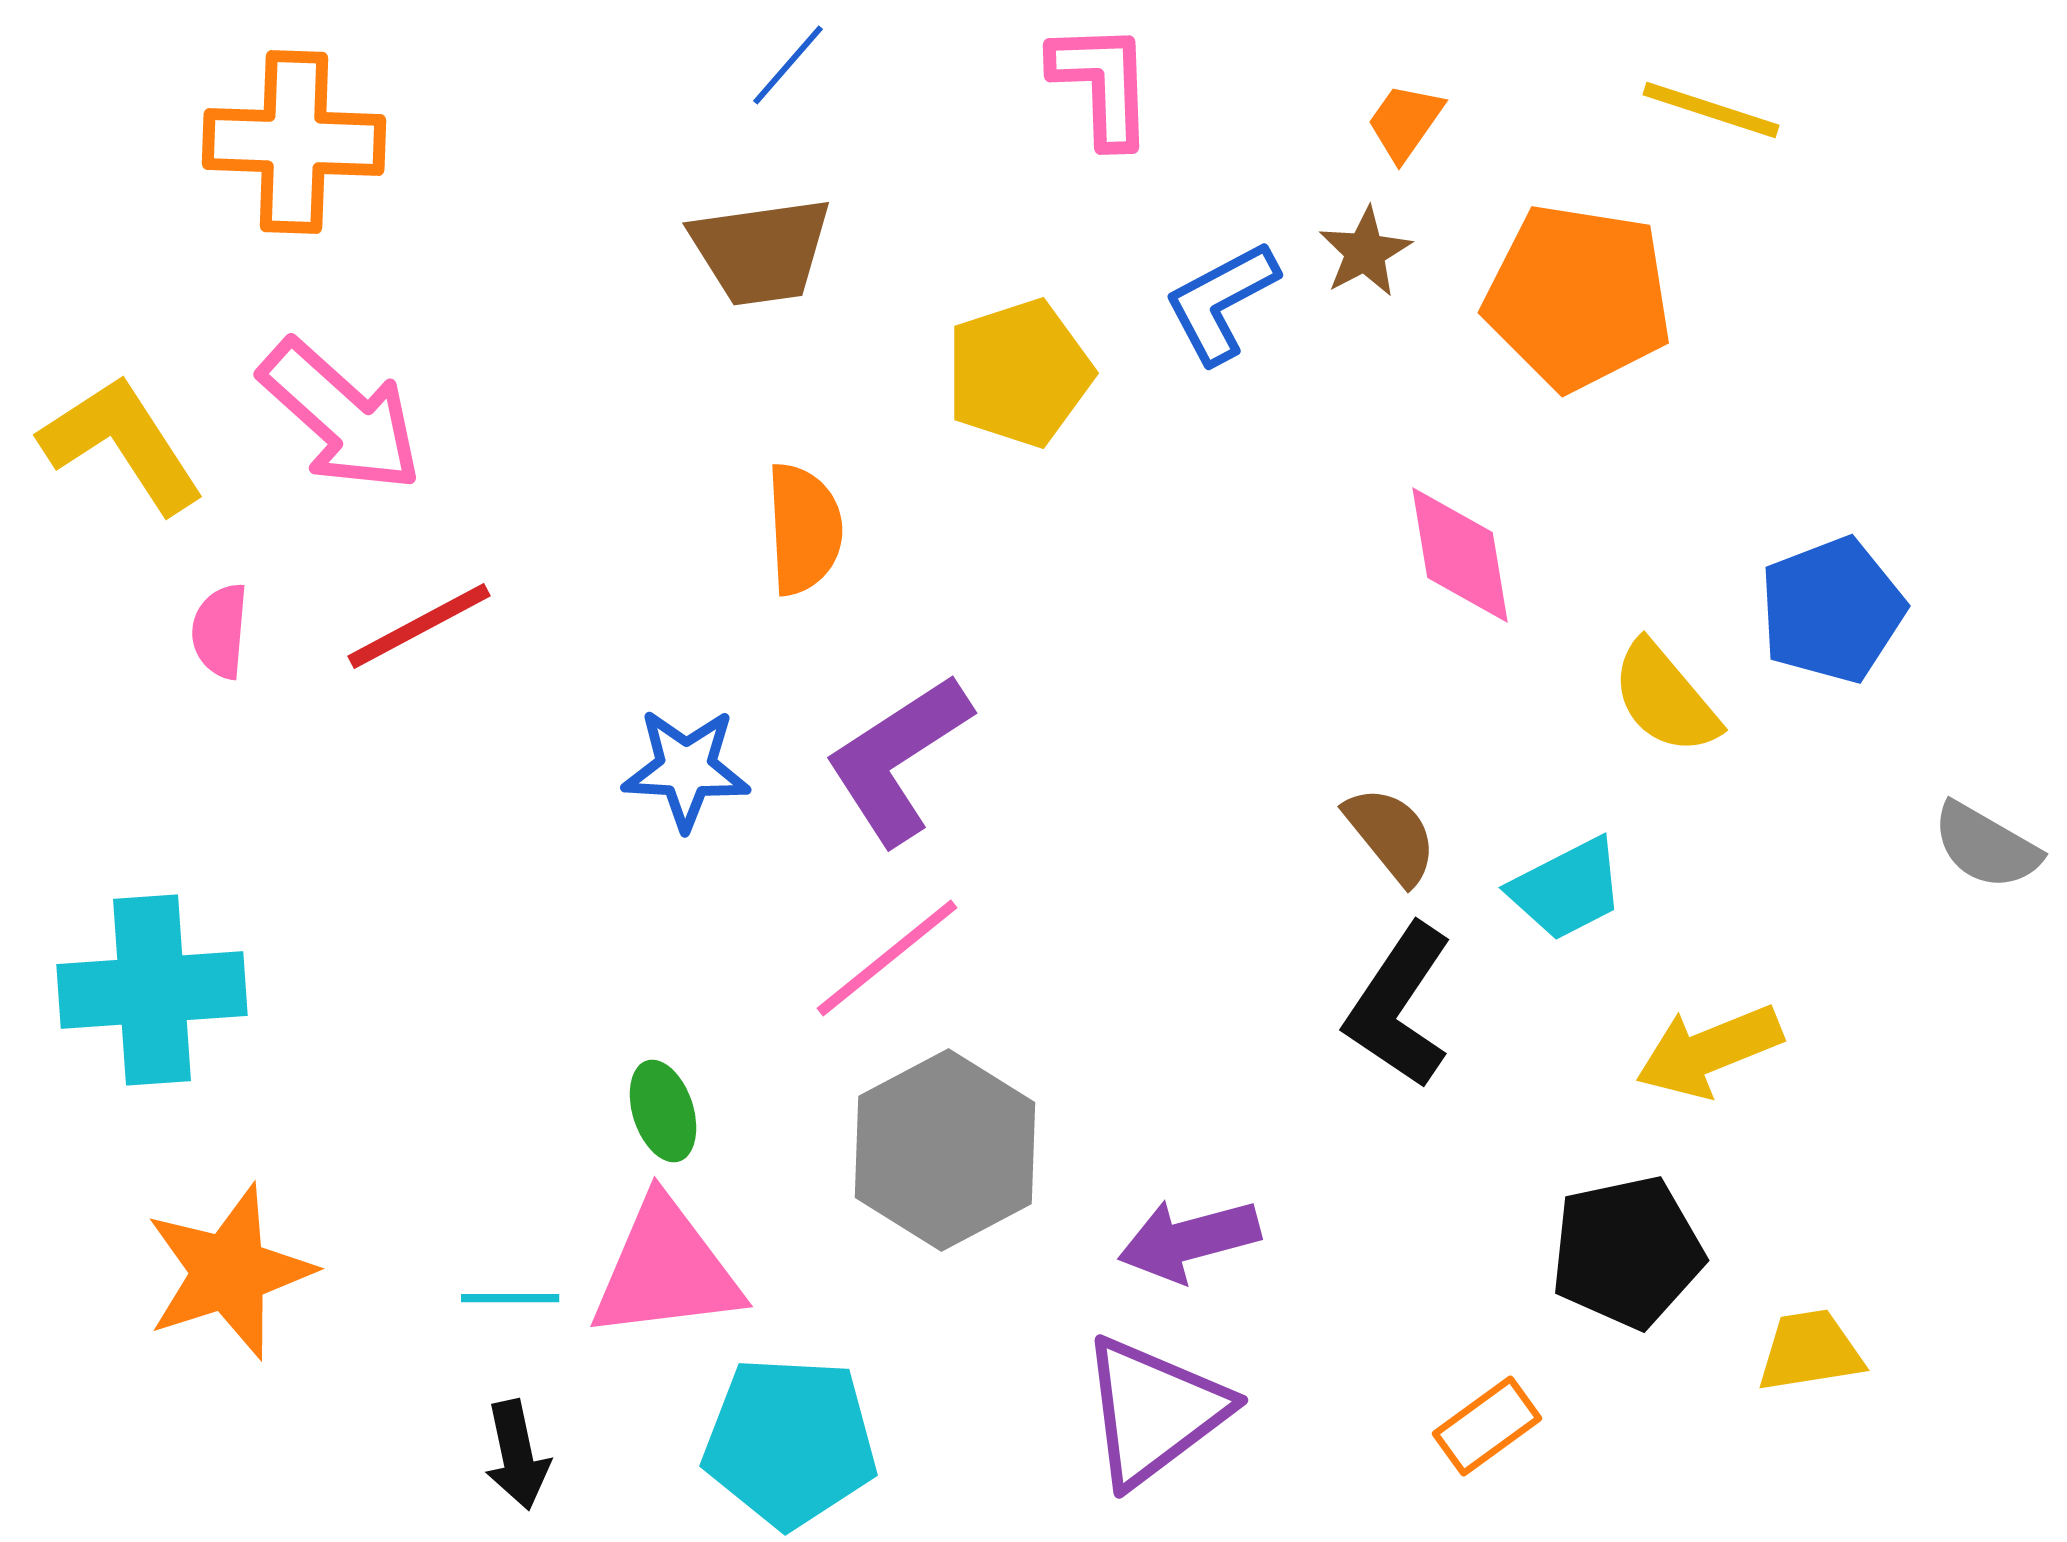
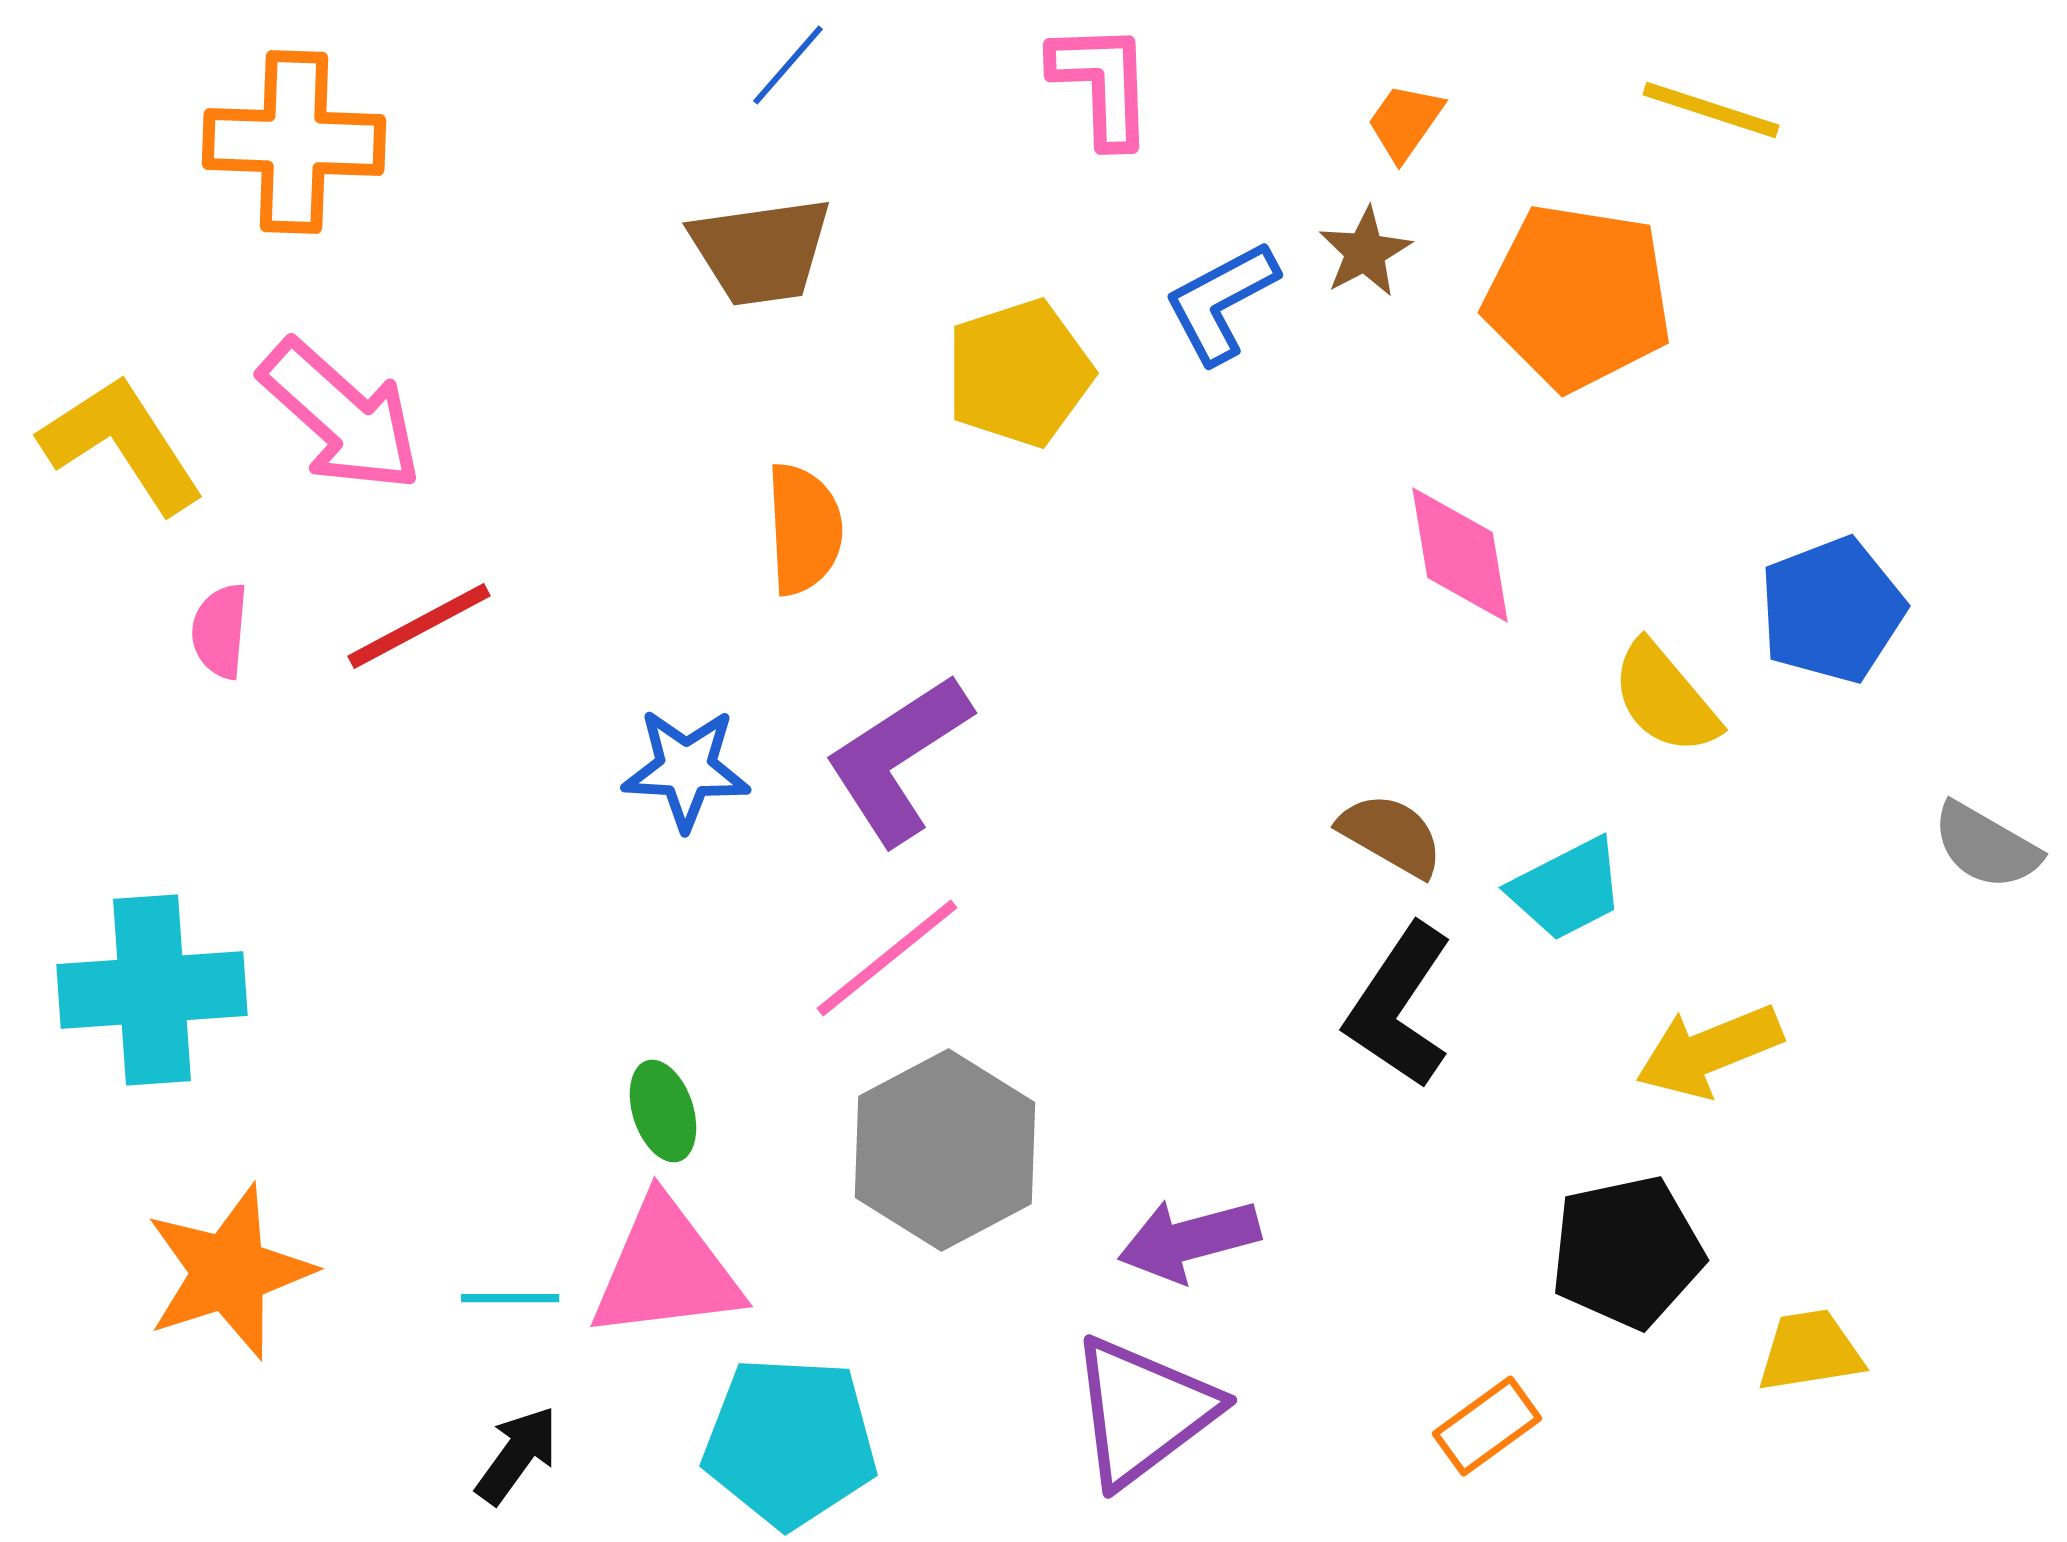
brown semicircle: rotated 21 degrees counterclockwise
purple triangle: moved 11 px left
black arrow: rotated 132 degrees counterclockwise
